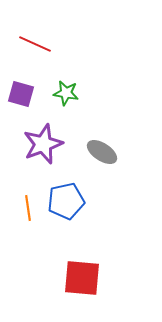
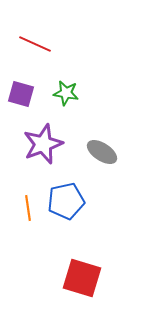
red square: rotated 12 degrees clockwise
